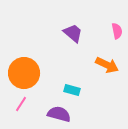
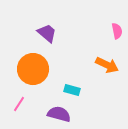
purple trapezoid: moved 26 px left
orange circle: moved 9 px right, 4 px up
pink line: moved 2 px left
